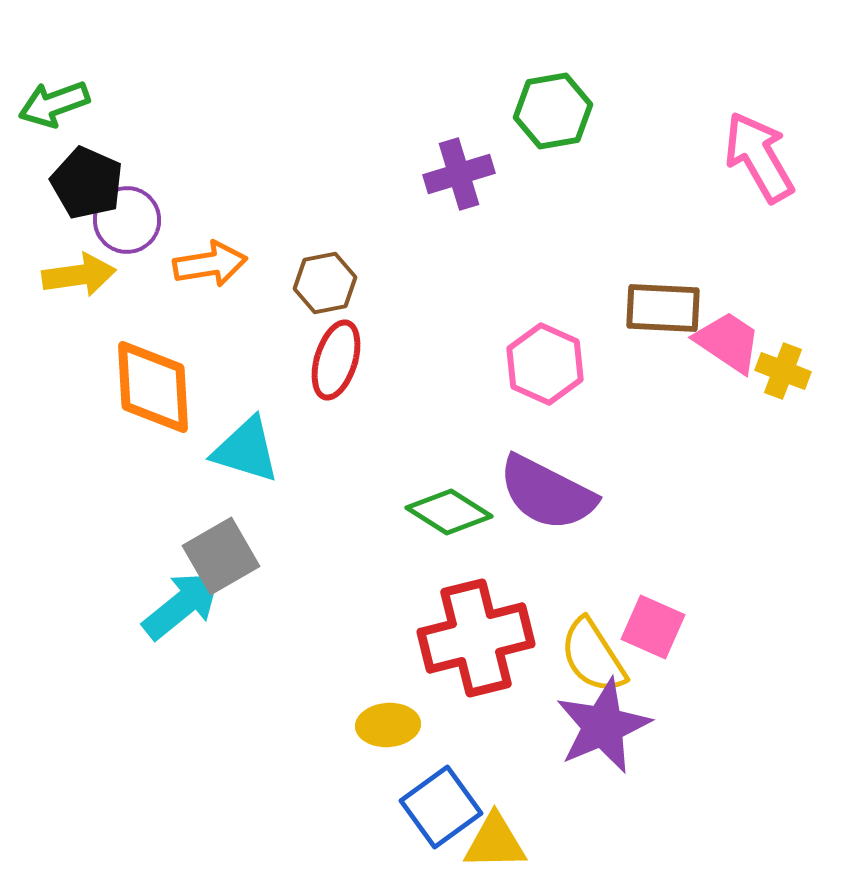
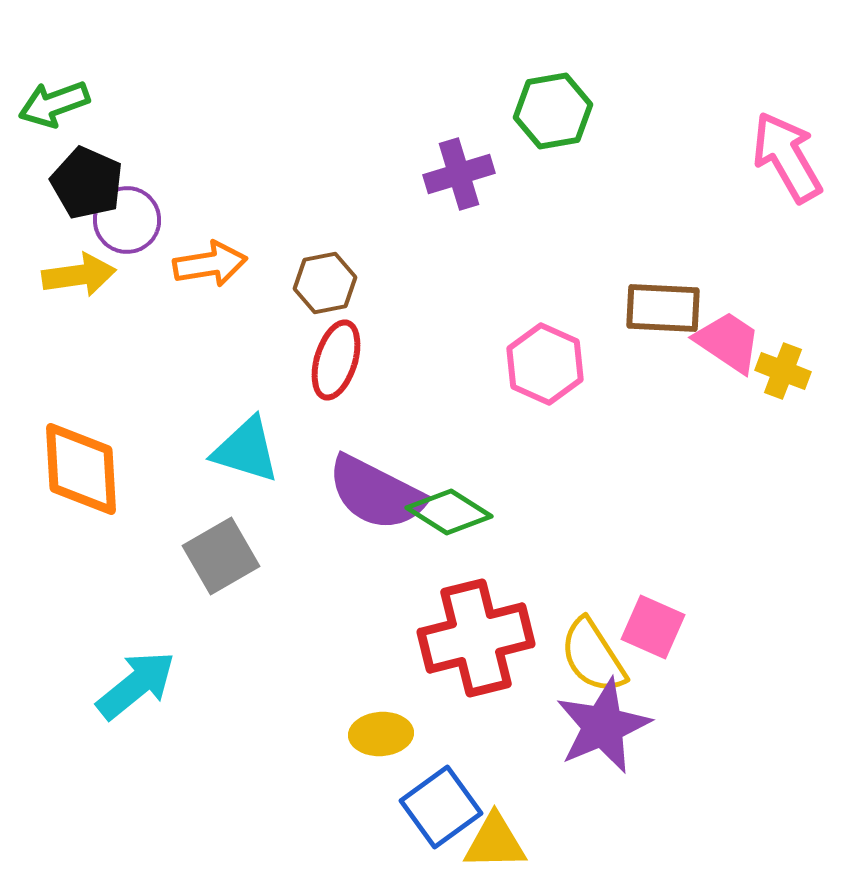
pink arrow: moved 28 px right
orange diamond: moved 72 px left, 82 px down
purple semicircle: moved 171 px left
cyan arrow: moved 46 px left, 80 px down
yellow ellipse: moved 7 px left, 9 px down
